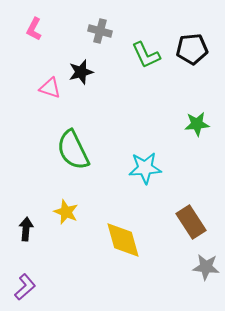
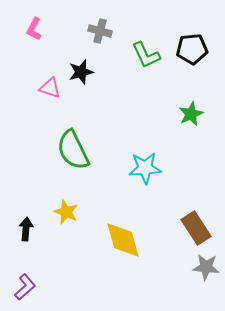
green star: moved 6 px left, 10 px up; rotated 20 degrees counterclockwise
brown rectangle: moved 5 px right, 6 px down
